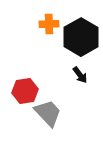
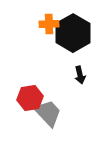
black hexagon: moved 8 px left, 4 px up
black arrow: rotated 24 degrees clockwise
red hexagon: moved 5 px right, 7 px down
